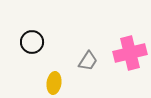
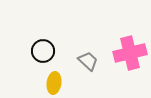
black circle: moved 11 px right, 9 px down
gray trapezoid: rotated 80 degrees counterclockwise
